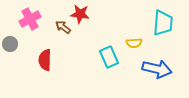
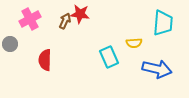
brown arrow: moved 2 px right, 6 px up; rotated 77 degrees clockwise
